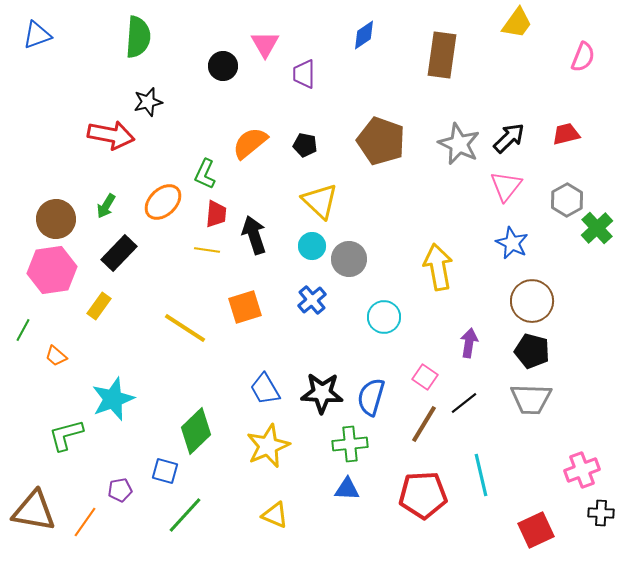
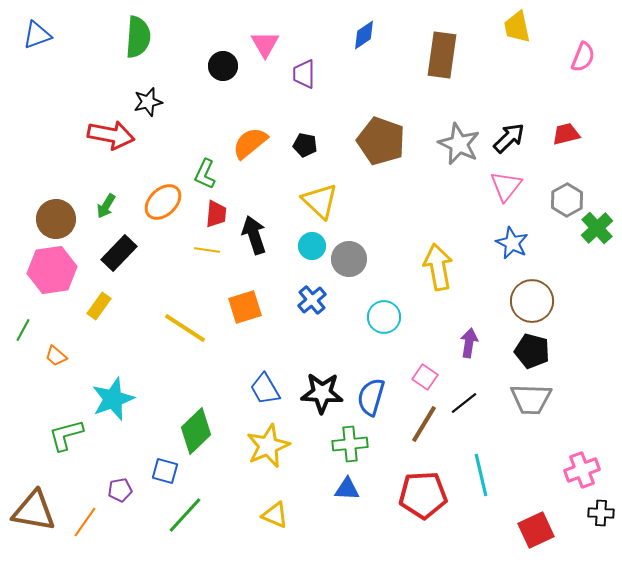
yellow trapezoid at (517, 23): moved 4 px down; rotated 132 degrees clockwise
